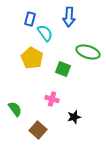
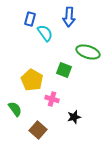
yellow pentagon: moved 22 px down
green square: moved 1 px right, 1 px down
